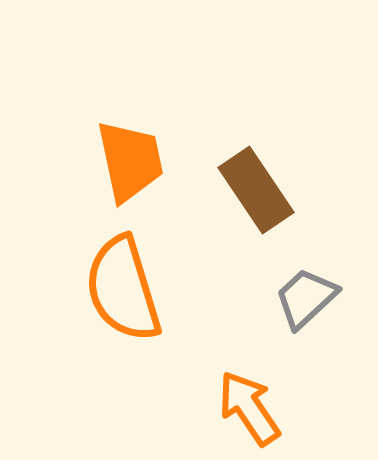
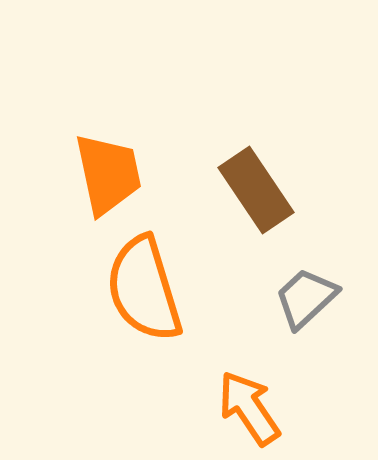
orange trapezoid: moved 22 px left, 13 px down
orange semicircle: moved 21 px right
